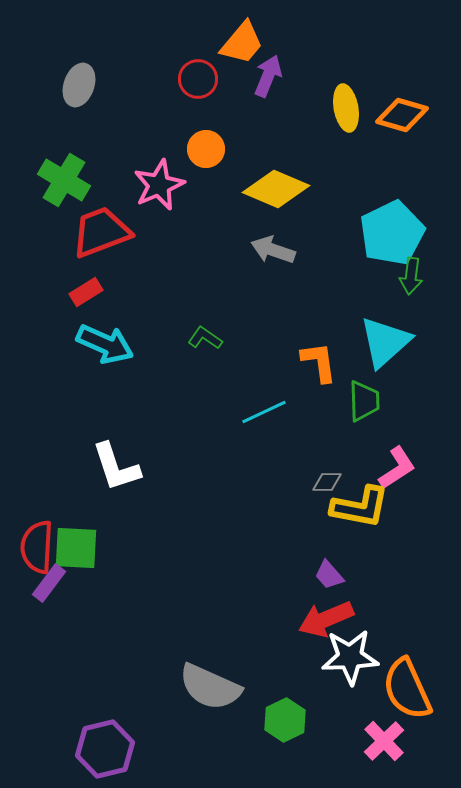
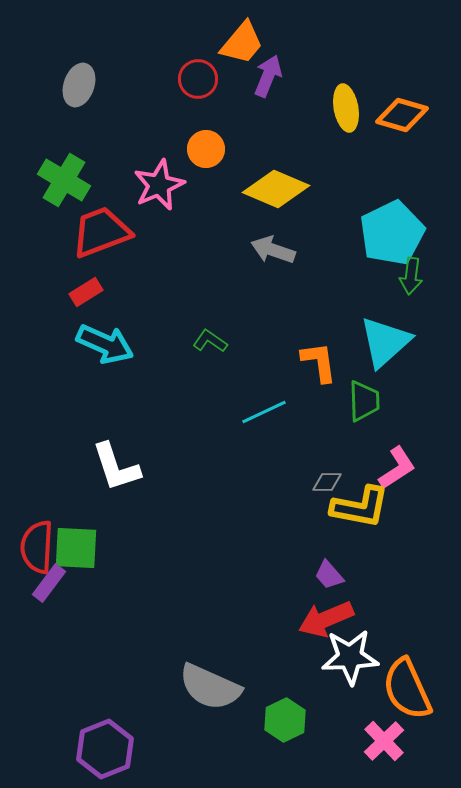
green L-shape: moved 5 px right, 3 px down
purple hexagon: rotated 8 degrees counterclockwise
